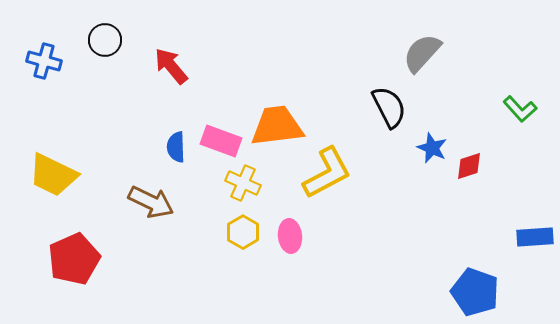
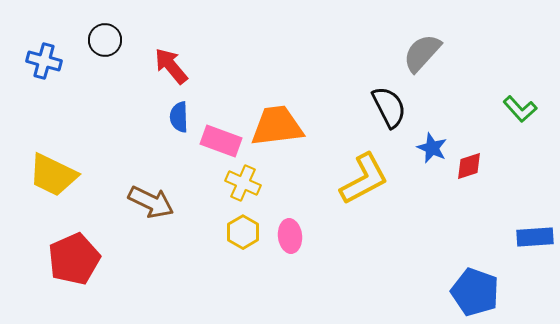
blue semicircle: moved 3 px right, 30 px up
yellow L-shape: moved 37 px right, 6 px down
